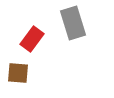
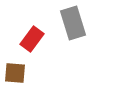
brown square: moved 3 px left
